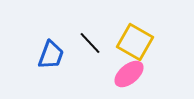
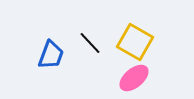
pink ellipse: moved 5 px right, 4 px down
